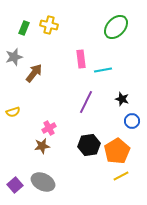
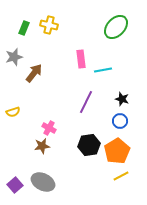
blue circle: moved 12 px left
pink cross: rotated 32 degrees counterclockwise
